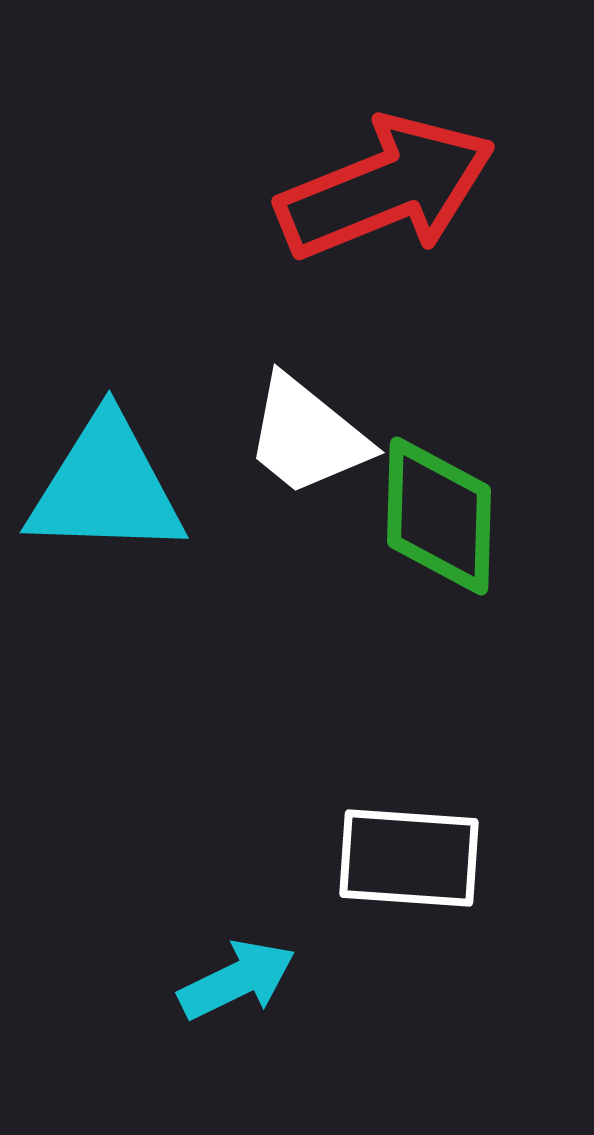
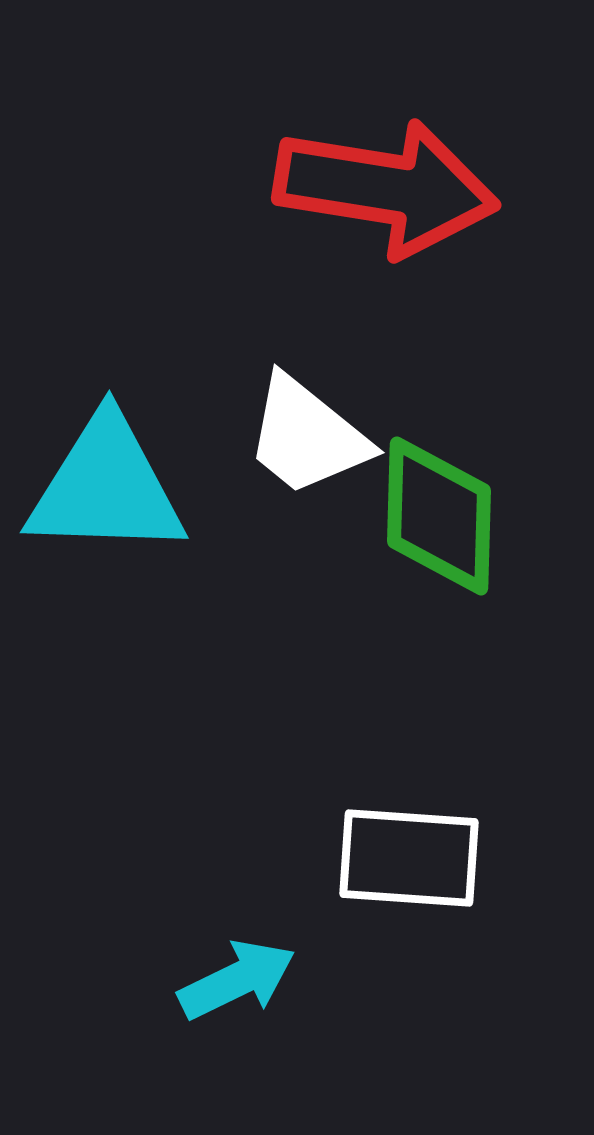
red arrow: rotated 31 degrees clockwise
